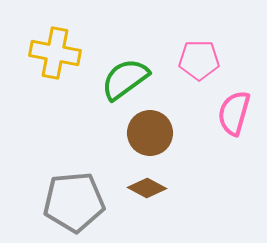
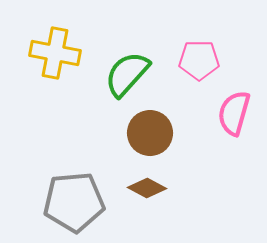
green semicircle: moved 2 px right, 5 px up; rotated 12 degrees counterclockwise
